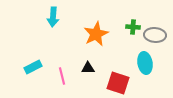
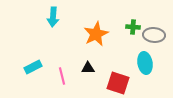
gray ellipse: moved 1 px left
